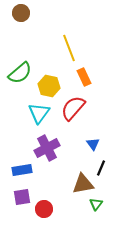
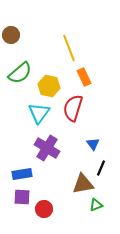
brown circle: moved 10 px left, 22 px down
red semicircle: rotated 24 degrees counterclockwise
purple cross: rotated 30 degrees counterclockwise
blue rectangle: moved 4 px down
purple square: rotated 12 degrees clockwise
green triangle: moved 1 px down; rotated 32 degrees clockwise
